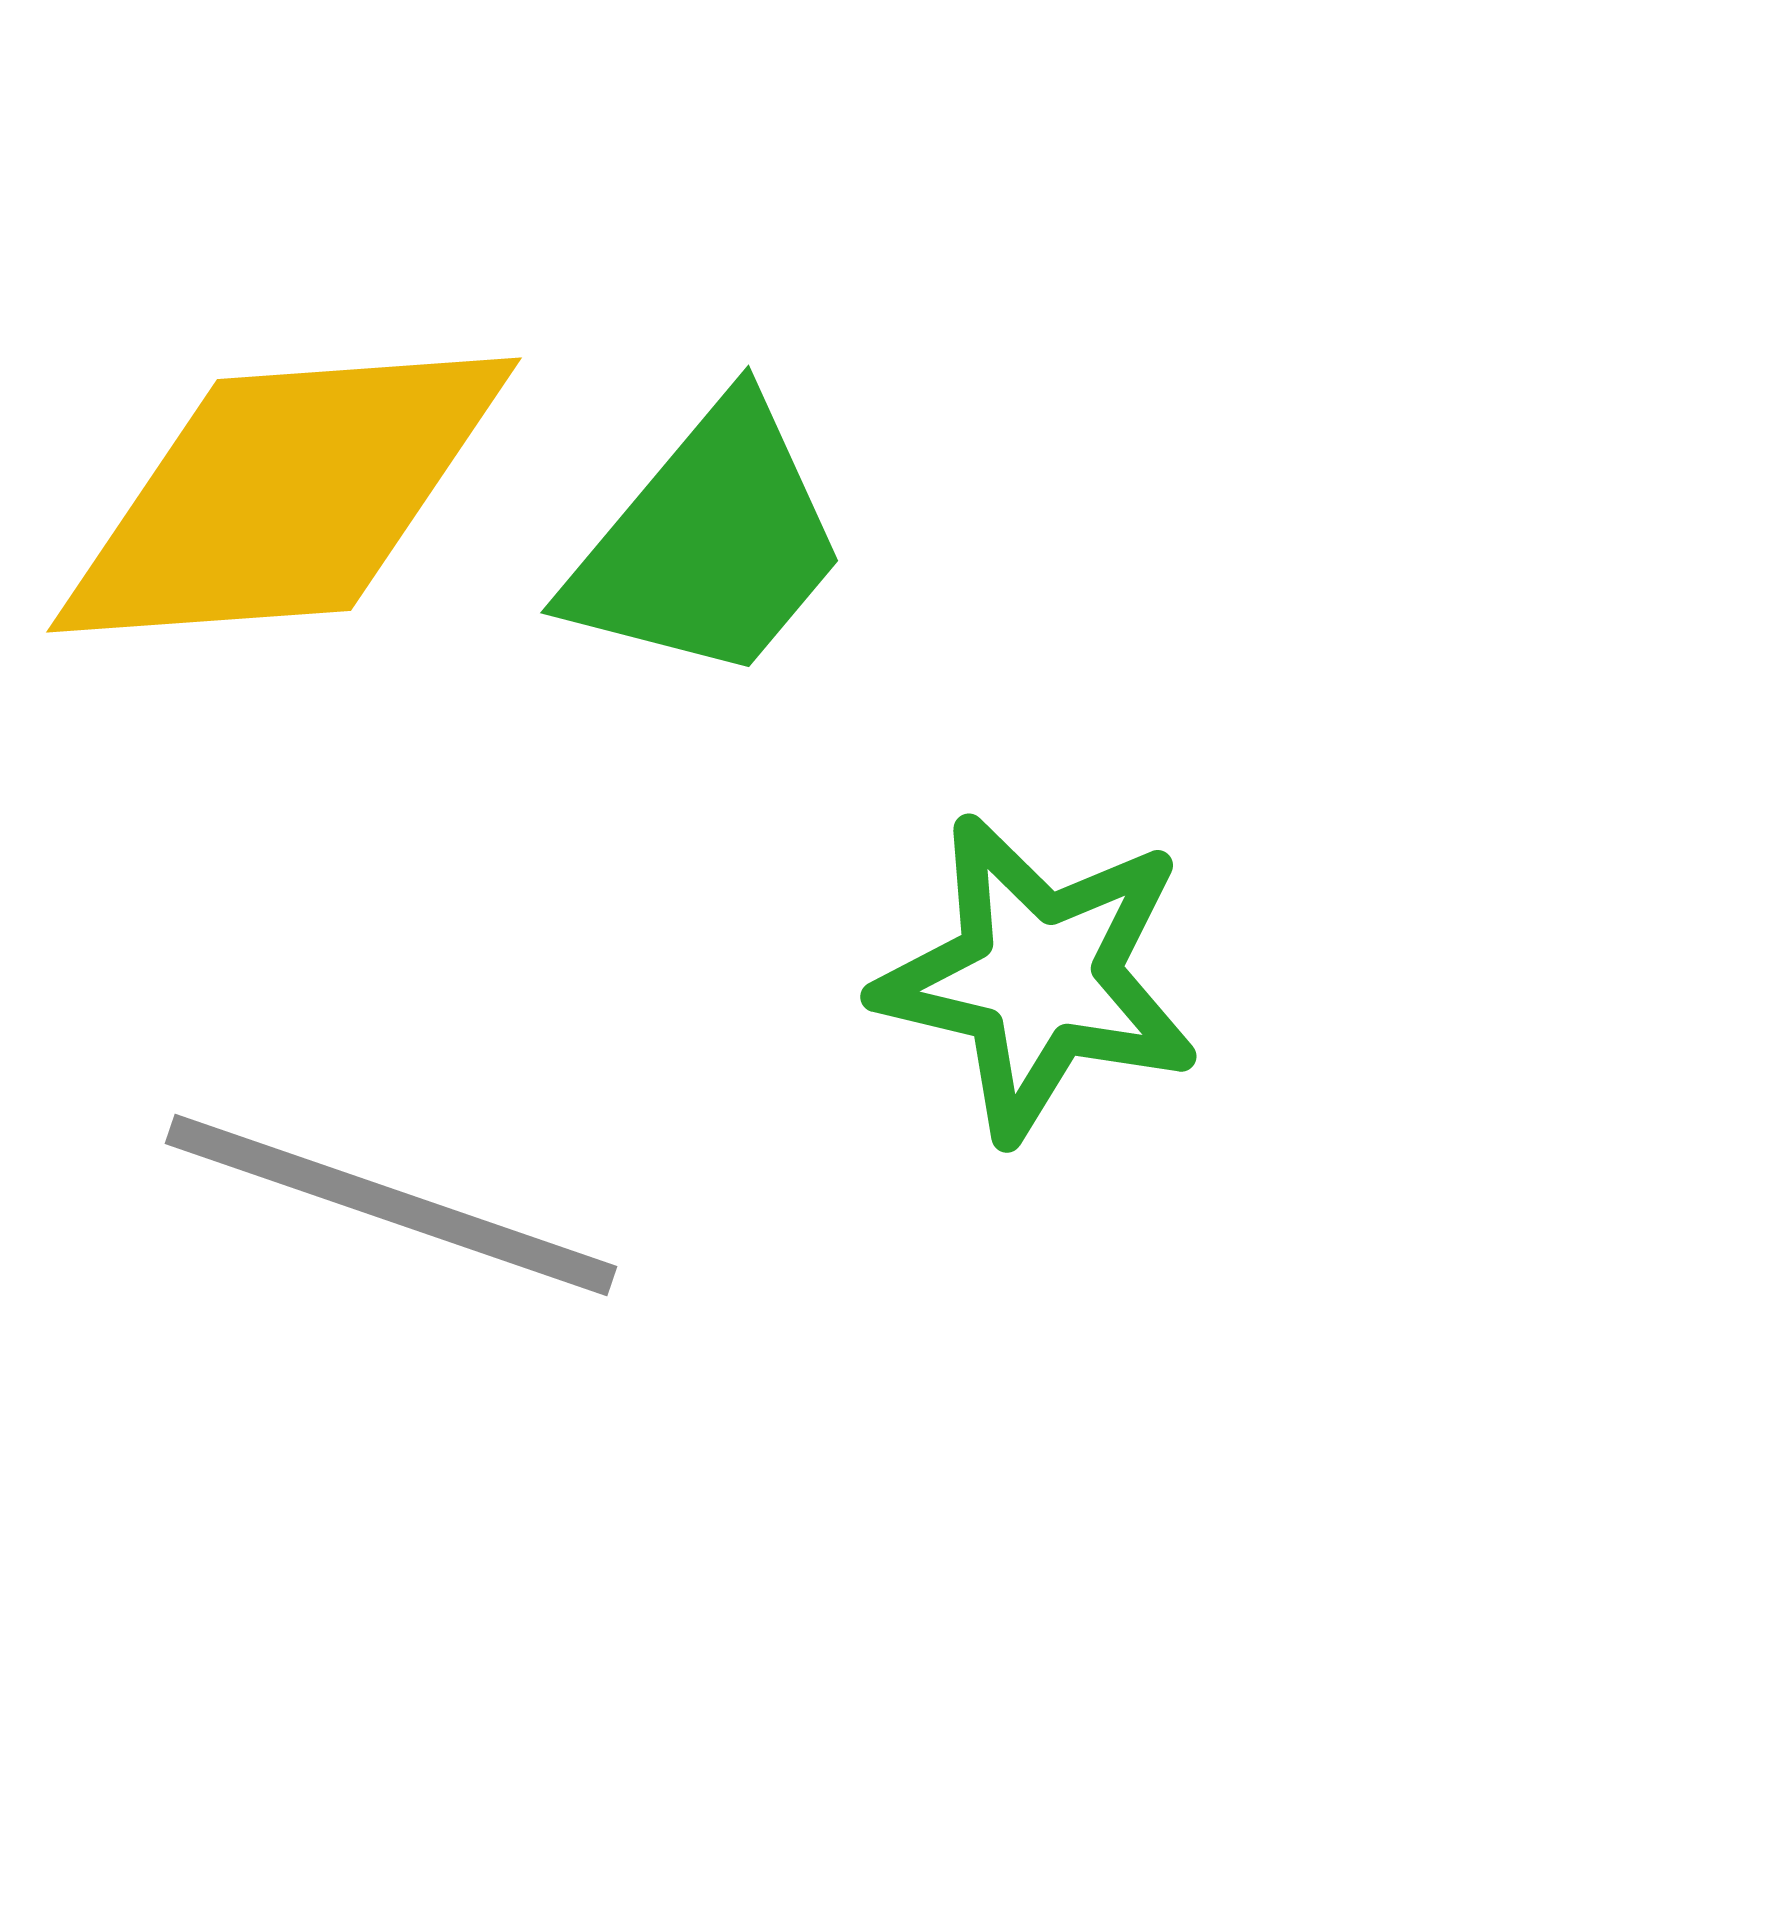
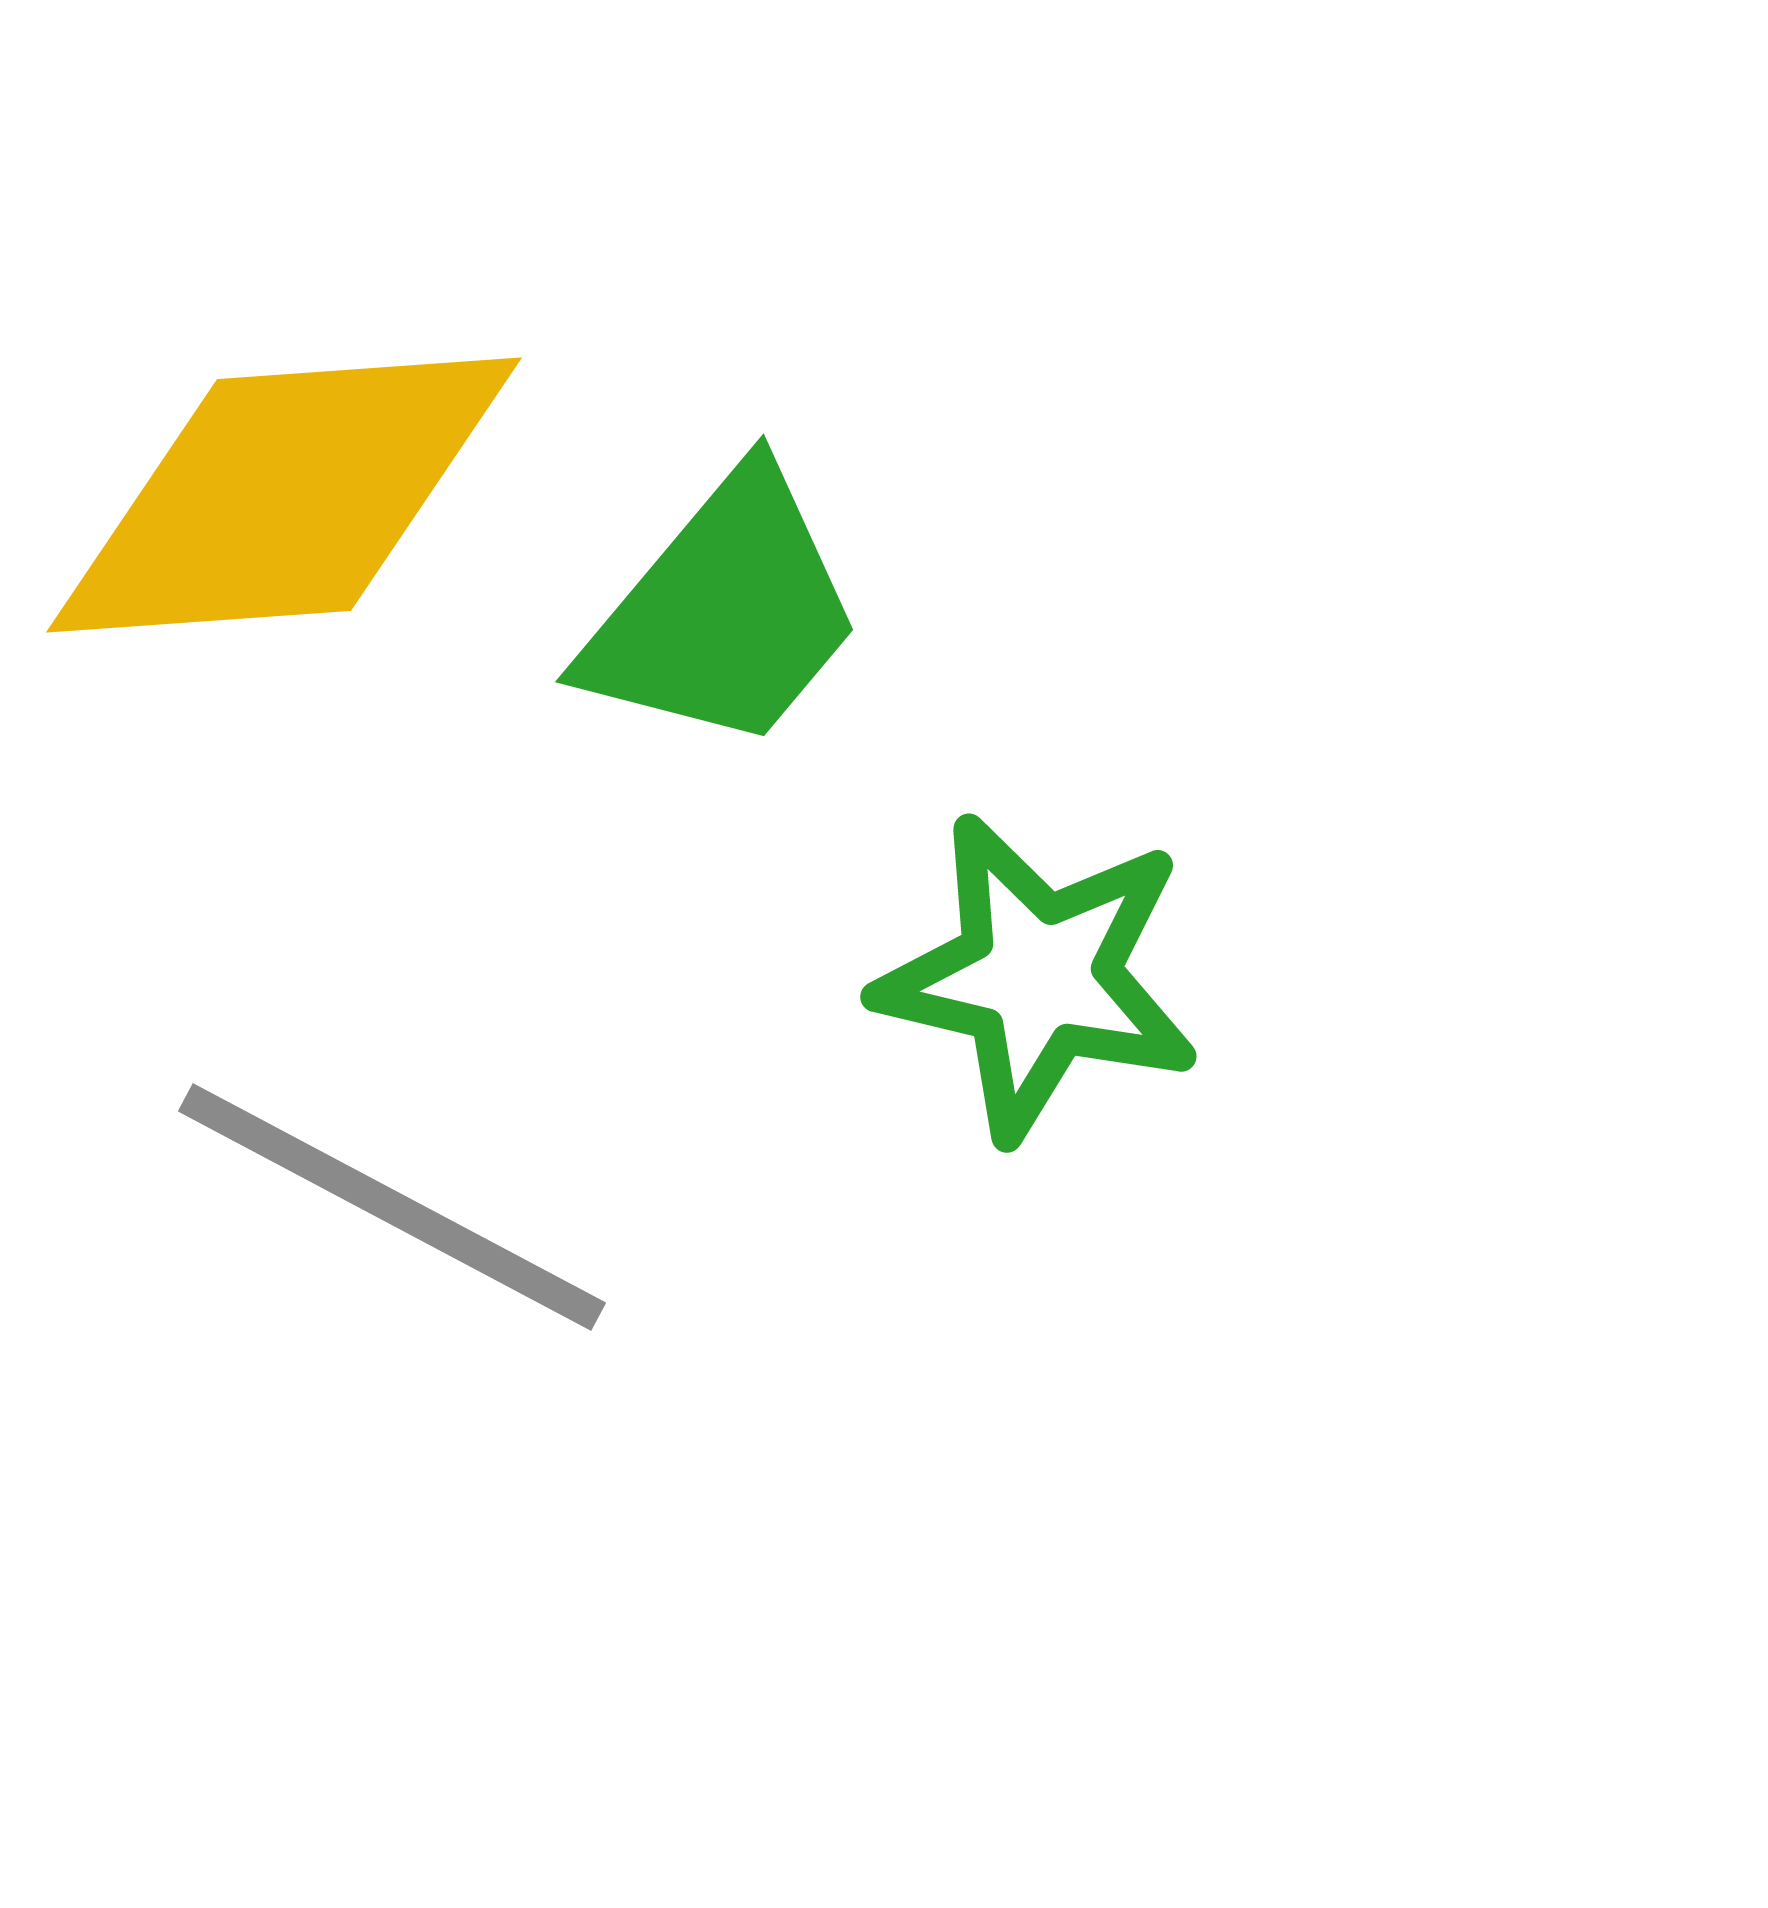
green trapezoid: moved 15 px right, 69 px down
gray line: moved 1 px right, 2 px down; rotated 9 degrees clockwise
